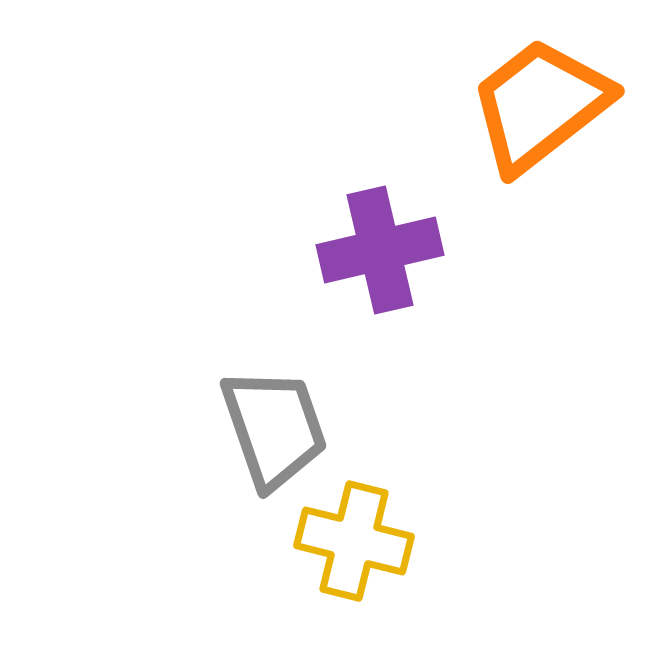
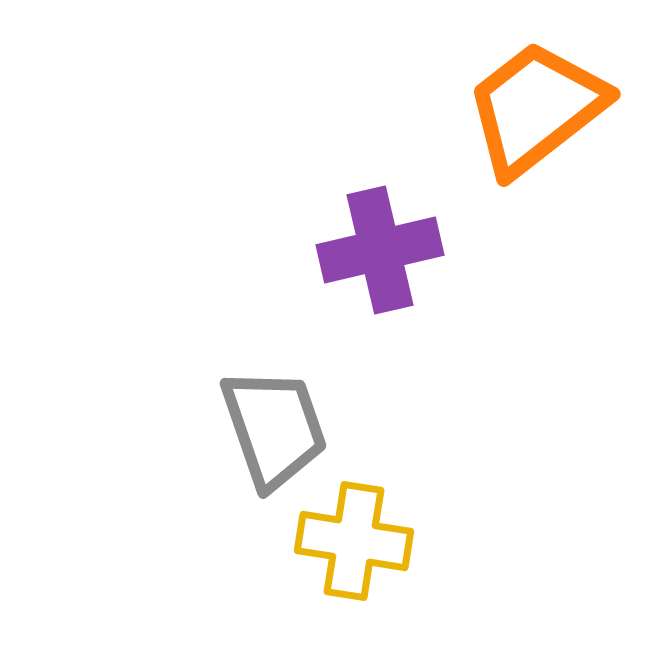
orange trapezoid: moved 4 px left, 3 px down
yellow cross: rotated 5 degrees counterclockwise
